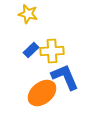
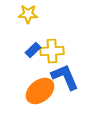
yellow star: rotated 12 degrees counterclockwise
blue rectangle: moved 2 px right
orange ellipse: moved 2 px left, 2 px up
